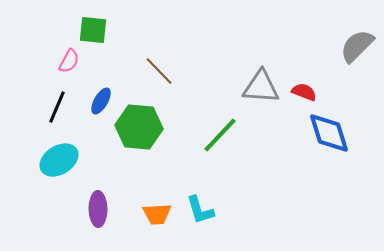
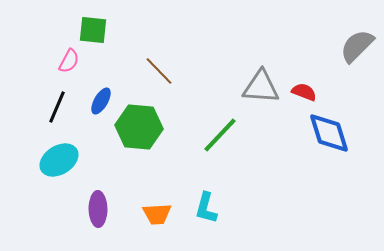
cyan L-shape: moved 6 px right, 2 px up; rotated 32 degrees clockwise
